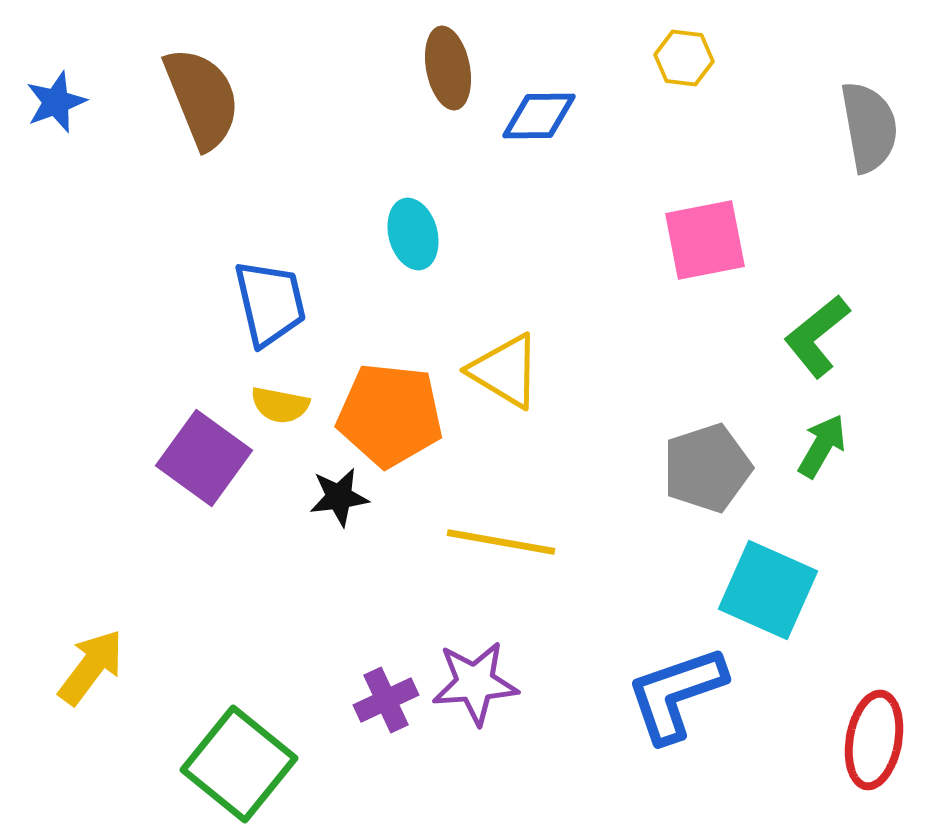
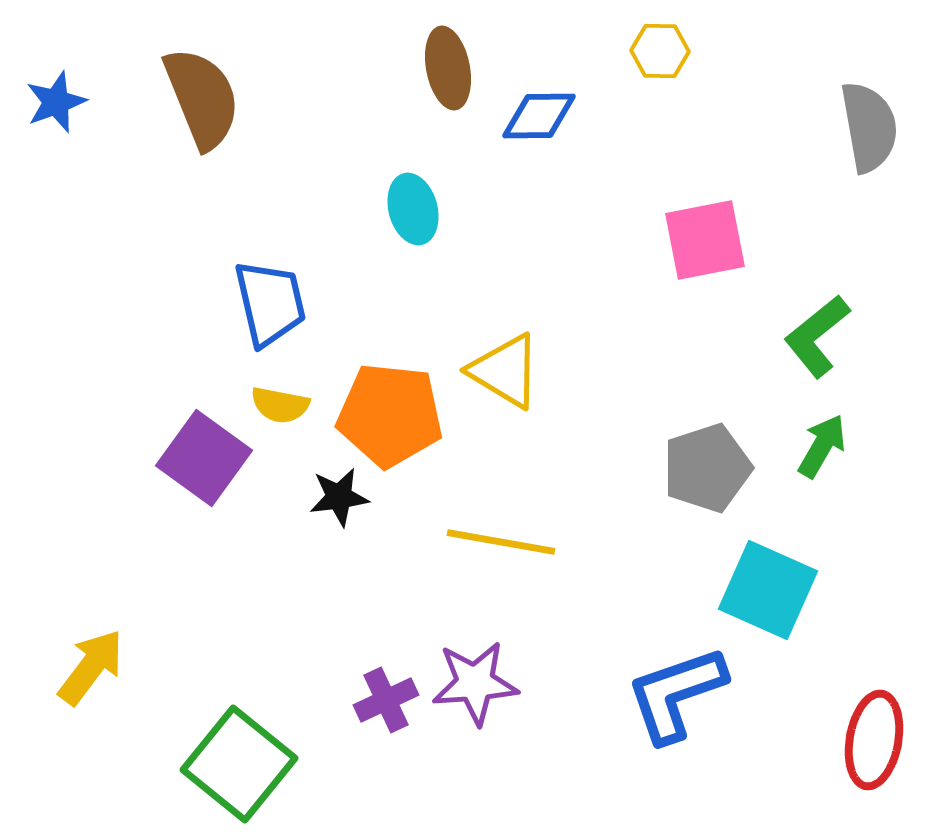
yellow hexagon: moved 24 px left, 7 px up; rotated 6 degrees counterclockwise
cyan ellipse: moved 25 px up
